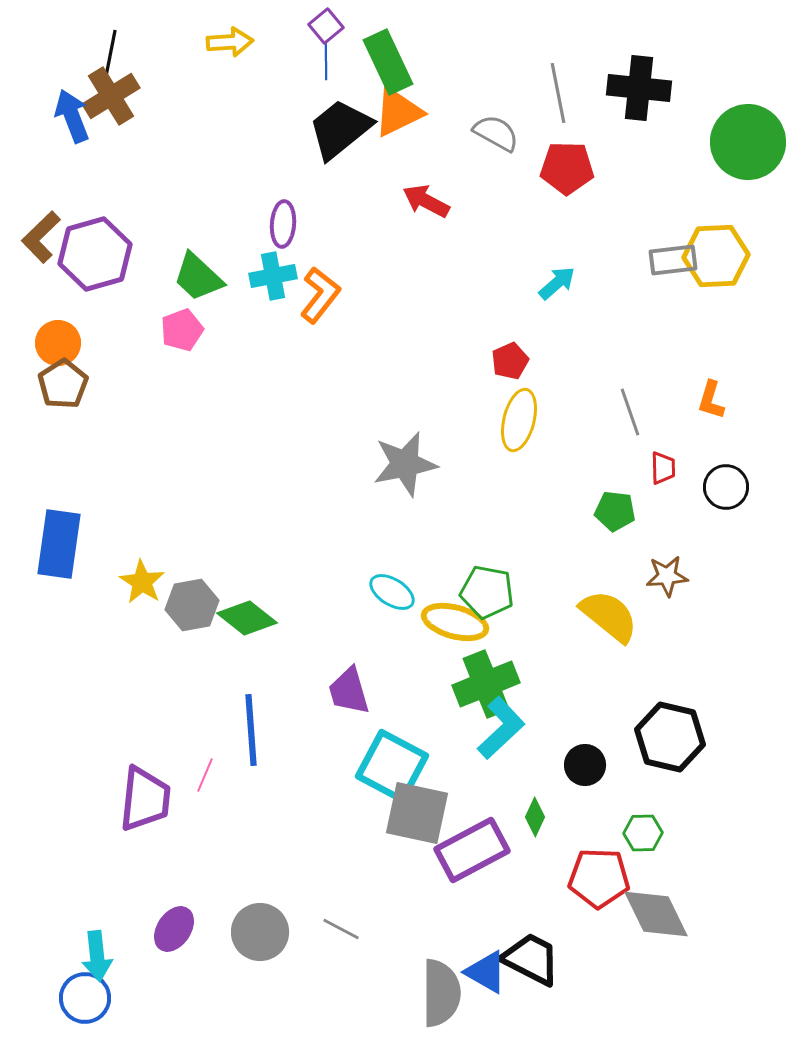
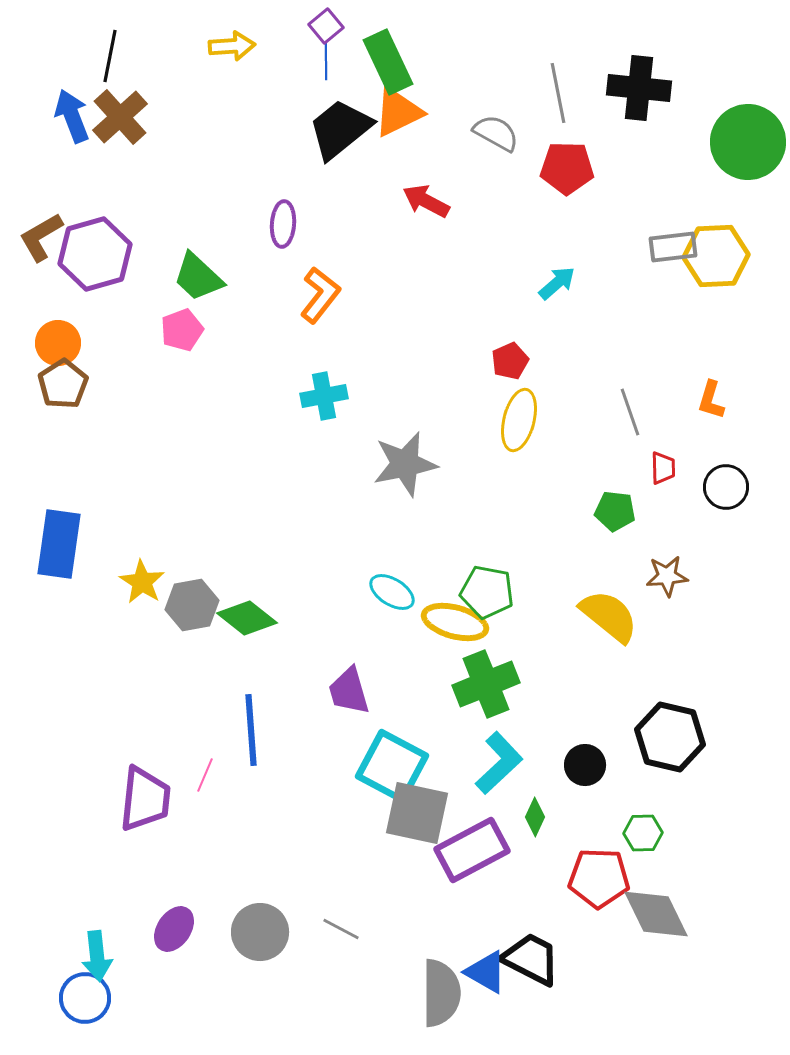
yellow arrow at (230, 42): moved 2 px right, 4 px down
brown cross at (111, 96): moved 9 px right, 21 px down; rotated 10 degrees counterclockwise
brown L-shape at (41, 237): rotated 14 degrees clockwise
gray rectangle at (673, 260): moved 13 px up
cyan cross at (273, 276): moved 51 px right, 120 px down
cyan L-shape at (501, 728): moved 2 px left, 35 px down
